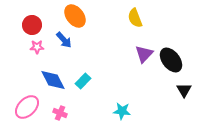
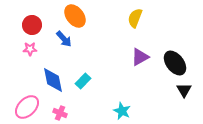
yellow semicircle: rotated 42 degrees clockwise
blue arrow: moved 1 px up
pink star: moved 7 px left, 2 px down
purple triangle: moved 4 px left, 3 px down; rotated 18 degrees clockwise
black ellipse: moved 4 px right, 3 px down
blue diamond: rotated 16 degrees clockwise
cyan star: rotated 18 degrees clockwise
